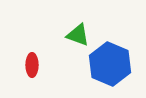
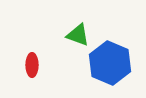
blue hexagon: moved 1 px up
